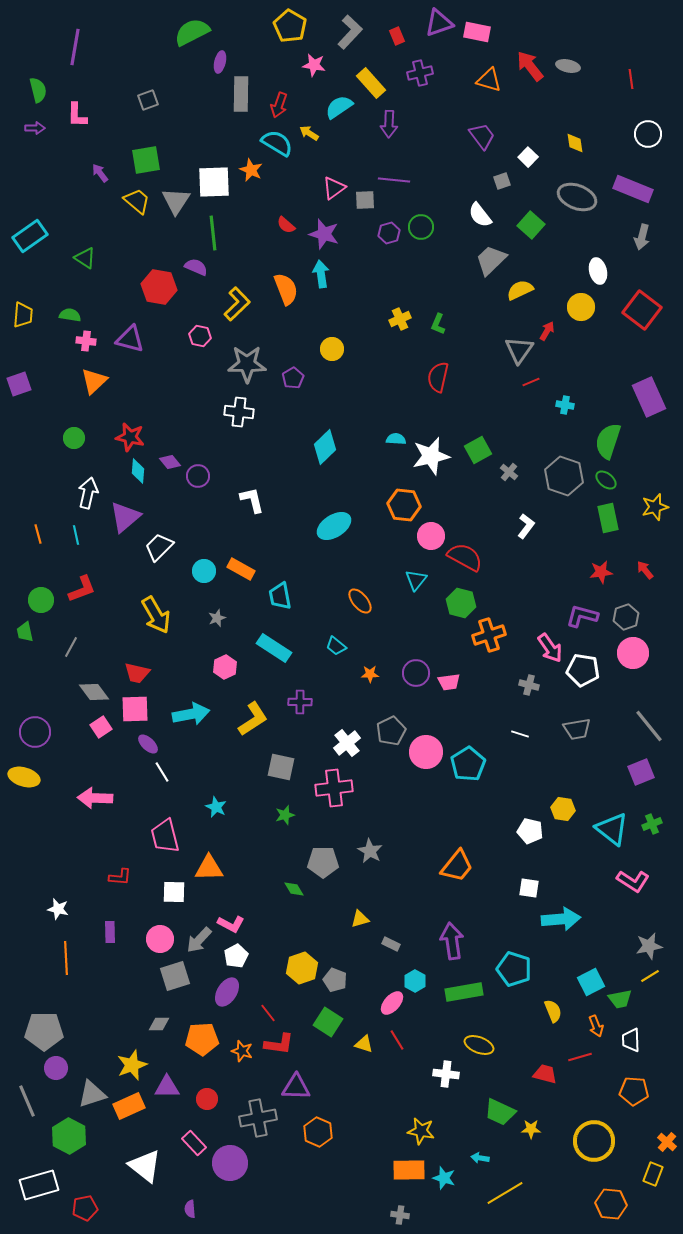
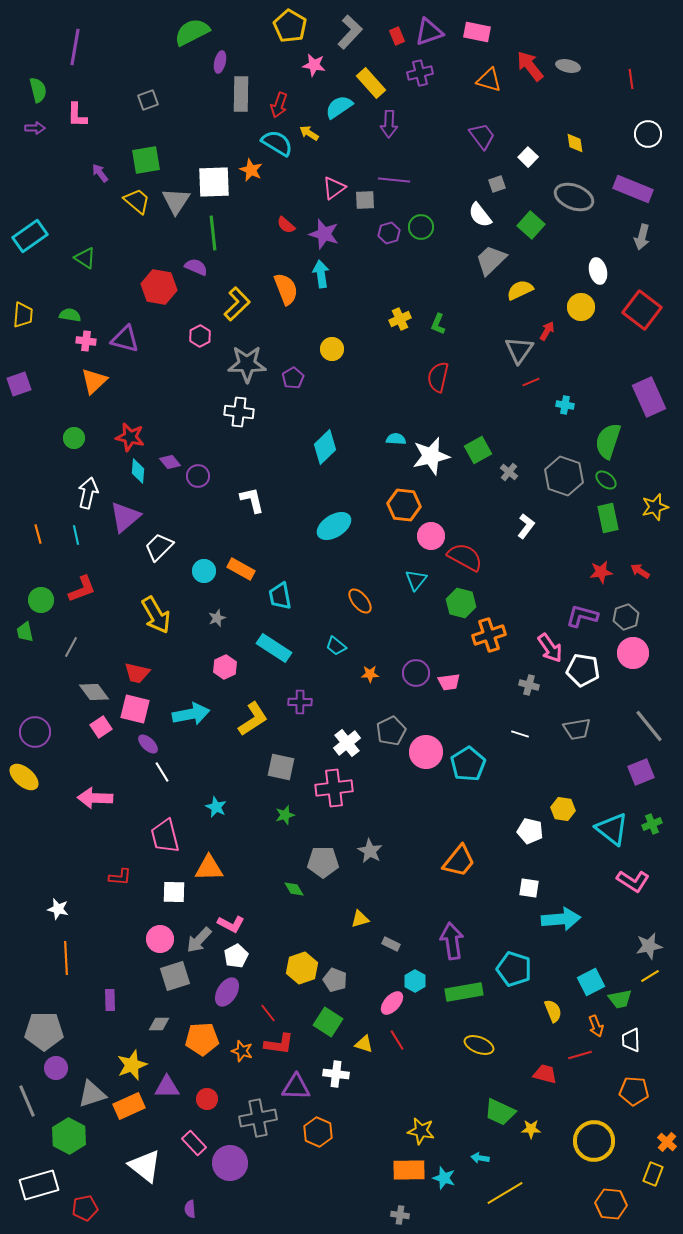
purple triangle at (439, 23): moved 10 px left, 9 px down
gray square at (502, 181): moved 5 px left, 3 px down
gray ellipse at (577, 197): moved 3 px left
pink hexagon at (200, 336): rotated 20 degrees clockwise
purple triangle at (130, 339): moved 5 px left
red arrow at (645, 570): moved 5 px left, 1 px down; rotated 18 degrees counterclockwise
pink square at (135, 709): rotated 16 degrees clockwise
yellow ellipse at (24, 777): rotated 24 degrees clockwise
orange trapezoid at (457, 866): moved 2 px right, 5 px up
purple rectangle at (110, 932): moved 68 px down
red line at (580, 1057): moved 2 px up
white cross at (446, 1074): moved 110 px left
